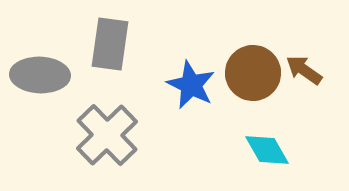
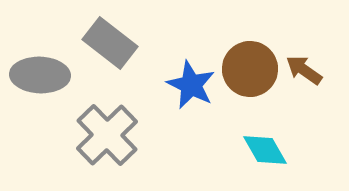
gray rectangle: moved 1 px up; rotated 60 degrees counterclockwise
brown circle: moved 3 px left, 4 px up
cyan diamond: moved 2 px left
